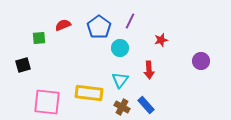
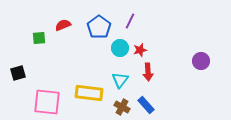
red star: moved 21 px left, 10 px down
black square: moved 5 px left, 8 px down
red arrow: moved 1 px left, 2 px down
